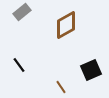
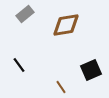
gray rectangle: moved 3 px right, 2 px down
brown diamond: rotated 20 degrees clockwise
